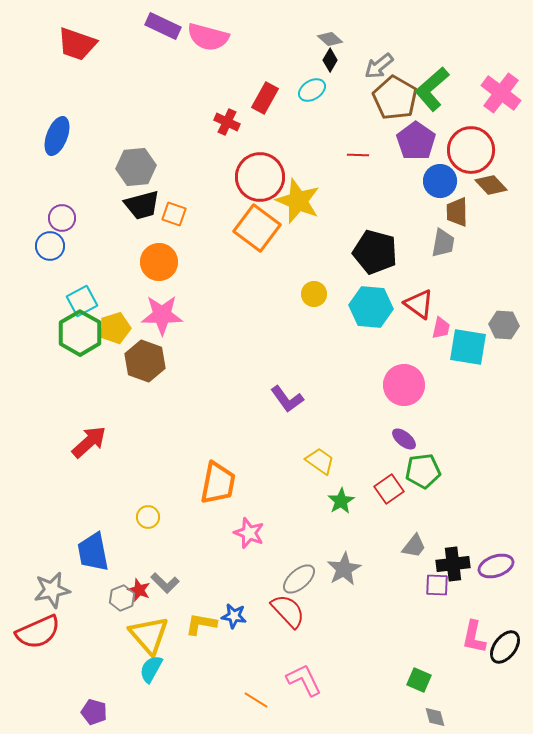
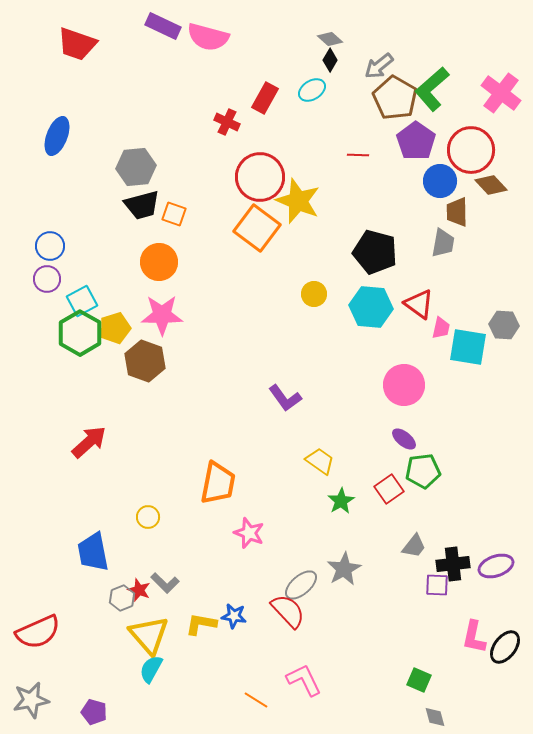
purple circle at (62, 218): moved 15 px left, 61 px down
purple L-shape at (287, 399): moved 2 px left, 1 px up
gray ellipse at (299, 579): moved 2 px right, 6 px down
gray star at (52, 590): moved 21 px left, 110 px down
